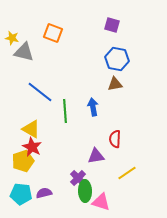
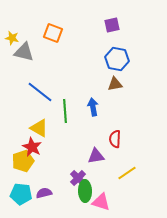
purple square: rotated 28 degrees counterclockwise
yellow triangle: moved 8 px right, 1 px up
